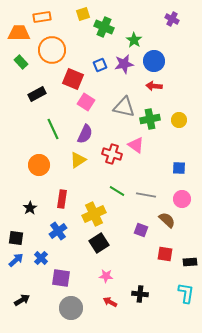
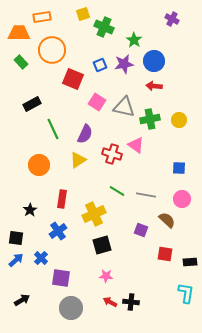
black rectangle at (37, 94): moved 5 px left, 10 px down
pink square at (86, 102): moved 11 px right
black star at (30, 208): moved 2 px down
black square at (99, 243): moved 3 px right, 2 px down; rotated 18 degrees clockwise
black cross at (140, 294): moved 9 px left, 8 px down
